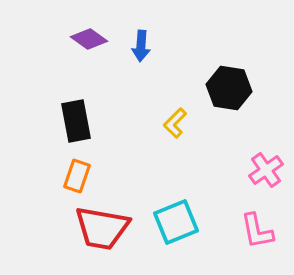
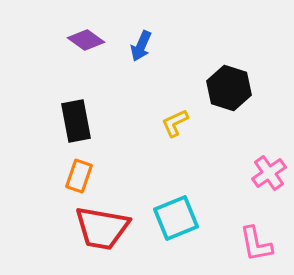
purple diamond: moved 3 px left, 1 px down
blue arrow: rotated 20 degrees clockwise
black hexagon: rotated 9 degrees clockwise
yellow L-shape: rotated 20 degrees clockwise
pink cross: moved 3 px right, 3 px down
orange rectangle: moved 2 px right
cyan square: moved 4 px up
pink L-shape: moved 1 px left, 13 px down
